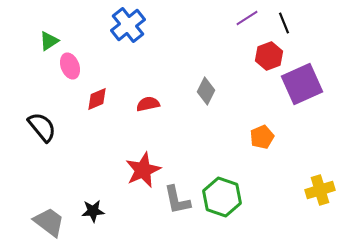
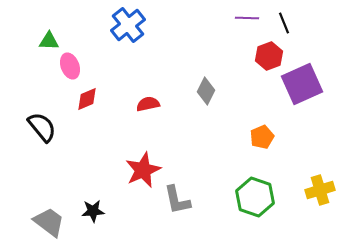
purple line: rotated 35 degrees clockwise
green triangle: rotated 35 degrees clockwise
red diamond: moved 10 px left
green hexagon: moved 33 px right
